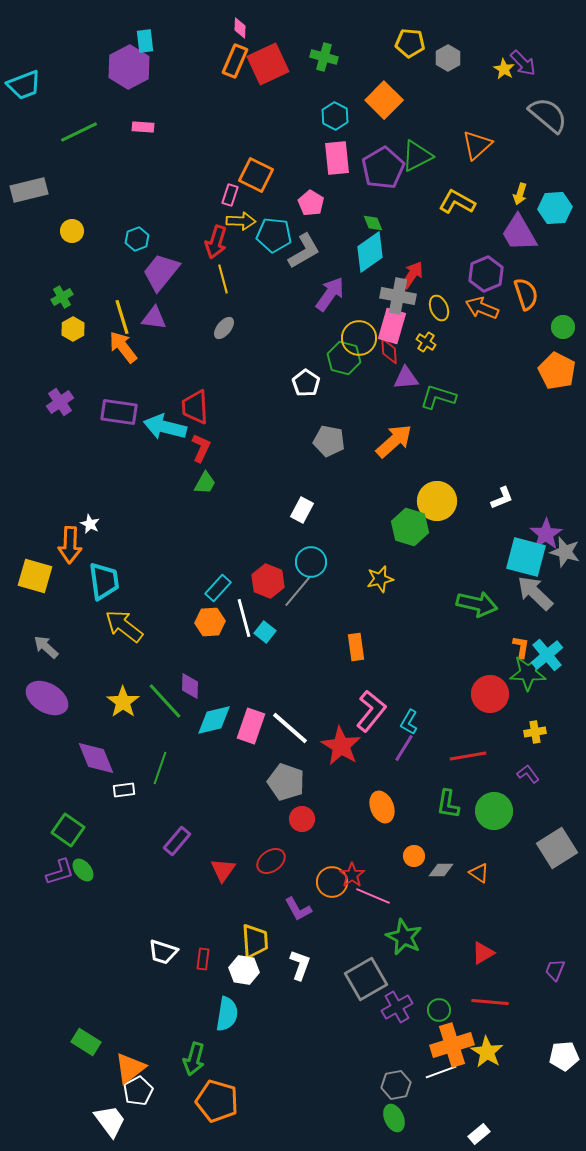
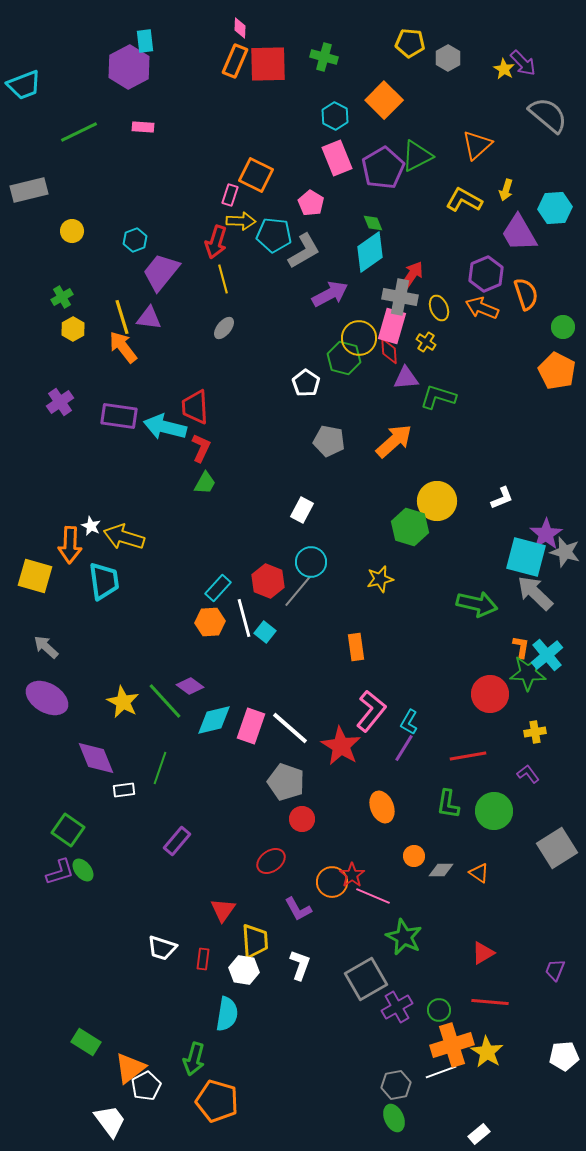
red square at (268, 64): rotated 24 degrees clockwise
pink rectangle at (337, 158): rotated 16 degrees counterclockwise
yellow arrow at (520, 194): moved 14 px left, 4 px up
yellow L-shape at (457, 202): moved 7 px right, 2 px up
cyan hexagon at (137, 239): moved 2 px left, 1 px down
purple arrow at (330, 294): rotated 27 degrees clockwise
gray cross at (398, 296): moved 2 px right, 1 px down
purple triangle at (154, 318): moved 5 px left
purple rectangle at (119, 412): moved 4 px down
white star at (90, 524): moved 1 px right, 2 px down
yellow arrow at (124, 626): moved 89 px up; rotated 21 degrees counterclockwise
purple diamond at (190, 686): rotated 56 degrees counterclockwise
yellow star at (123, 702): rotated 8 degrees counterclockwise
red triangle at (223, 870): moved 40 px down
white trapezoid at (163, 952): moved 1 px left, 4 px up
white pentagon at (138, 1091): moved 8 px right, 5 px up
